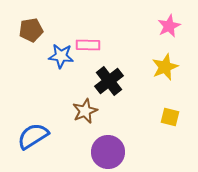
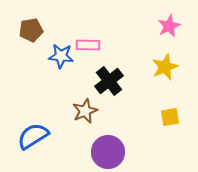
yellow square: rotated 24 degrees counterclockwise
